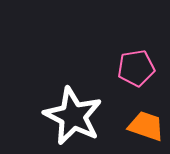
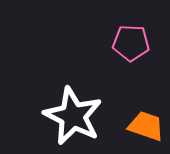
pink pentagon: moved 5 px left, 25 px up; rotated 12 degrees clockwise
